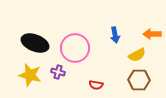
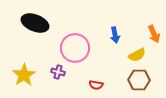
orange arrow: moved 2 px right; rotated 114 degrees counterclockwise
black ellipse: moved 20 px up
yellow star: moved 6 px left; rotated 25 degrees clockwise
